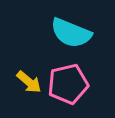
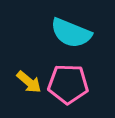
pink pentagon: rotated 15 degrees clockwise
